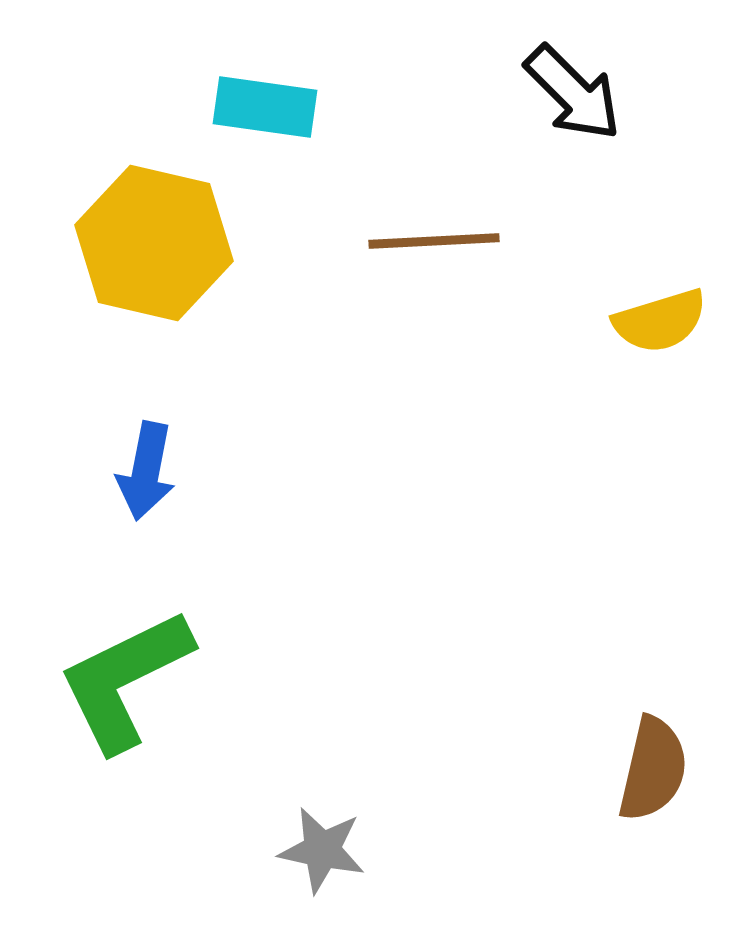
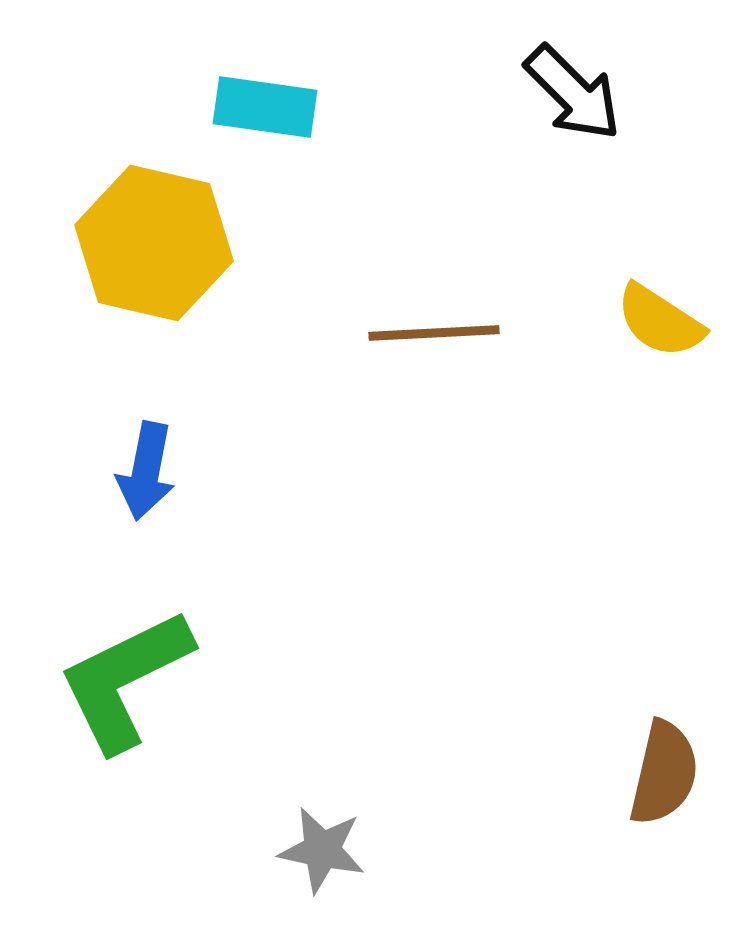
brown line: moved 92 px down
yellow semicircle: rotated 50 degrees clockwise
brown semicircle: moved 11 px right, 4 px down
